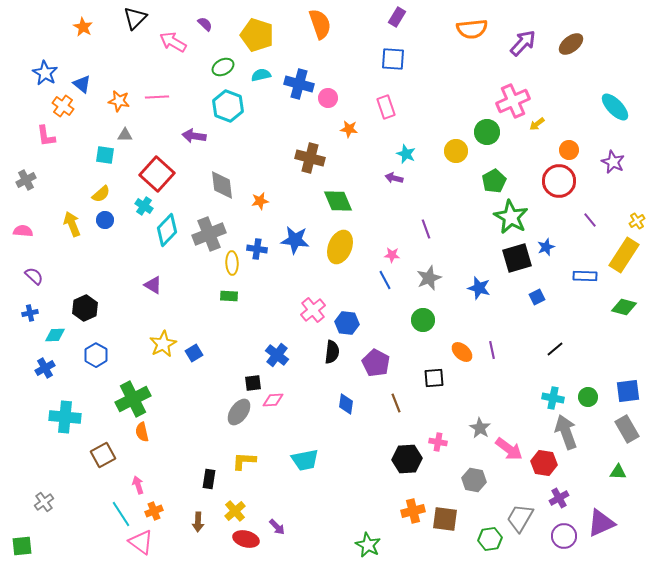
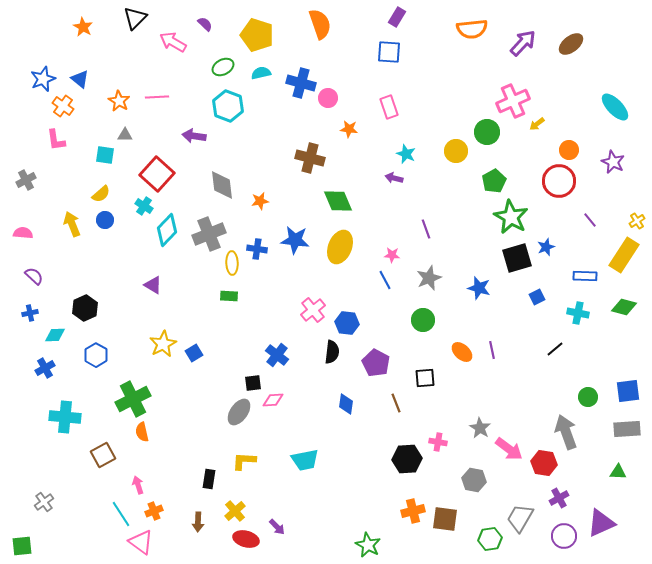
blue square at (393, 59): moved 4 px left, 7 px up
blue star at (45, 73): moved 2 px left, 6 px down; rotated 20 degrees clockwise
cyan semicircle at (261, 75): moved 2 px up
blue triangle at (82, 84): moved 2 px left, 5 px up
blue cross at (299, 84): moved 2 px right, 1 px up
orange star at (119, 101): rotated 20 degrees clockwise
pink rectangle at (386, 107): moved 3 px right
pink L-shape at (46, 136): moved 10 px right, 4 px down
pink semicircle at (23, 231): moved 2 px down
black square at (434, 378): moved 9 px left
cyan cross at (553, 398): moved 25 px right, 85 px up
gray rectangle at (627, 429): rotated 64 degrees counterclockwise
